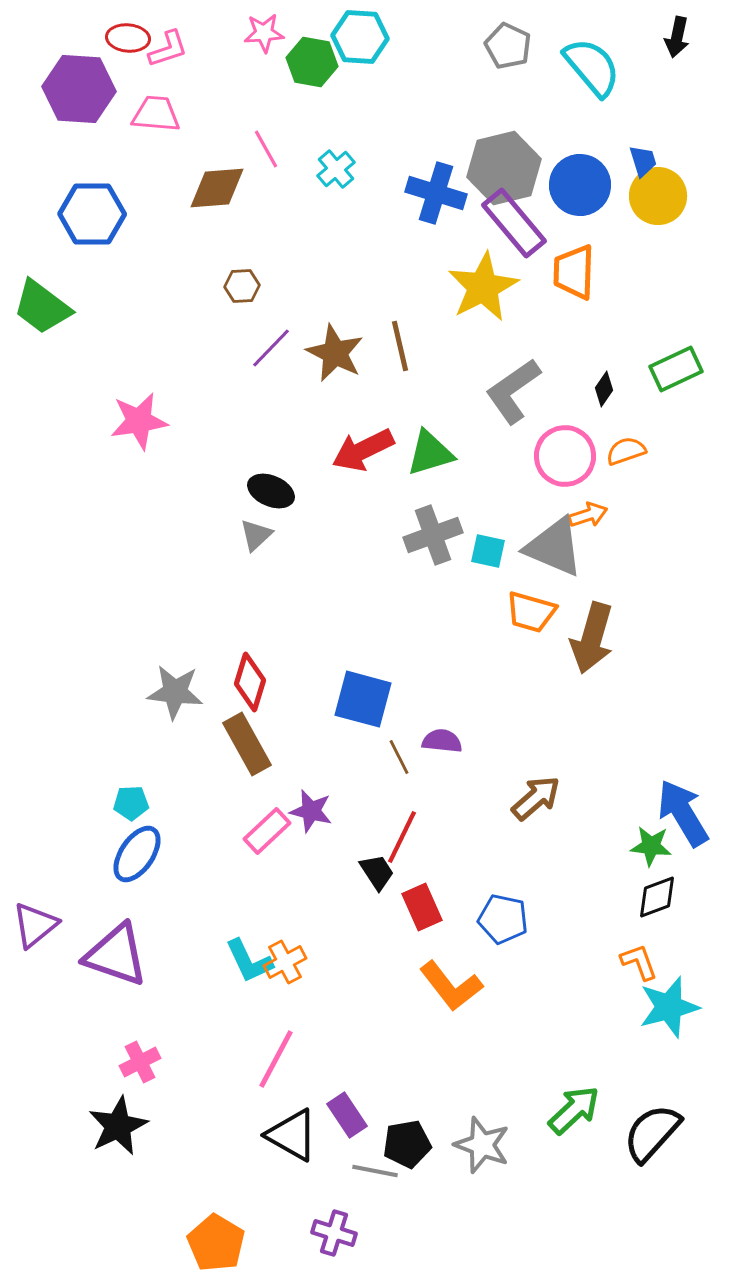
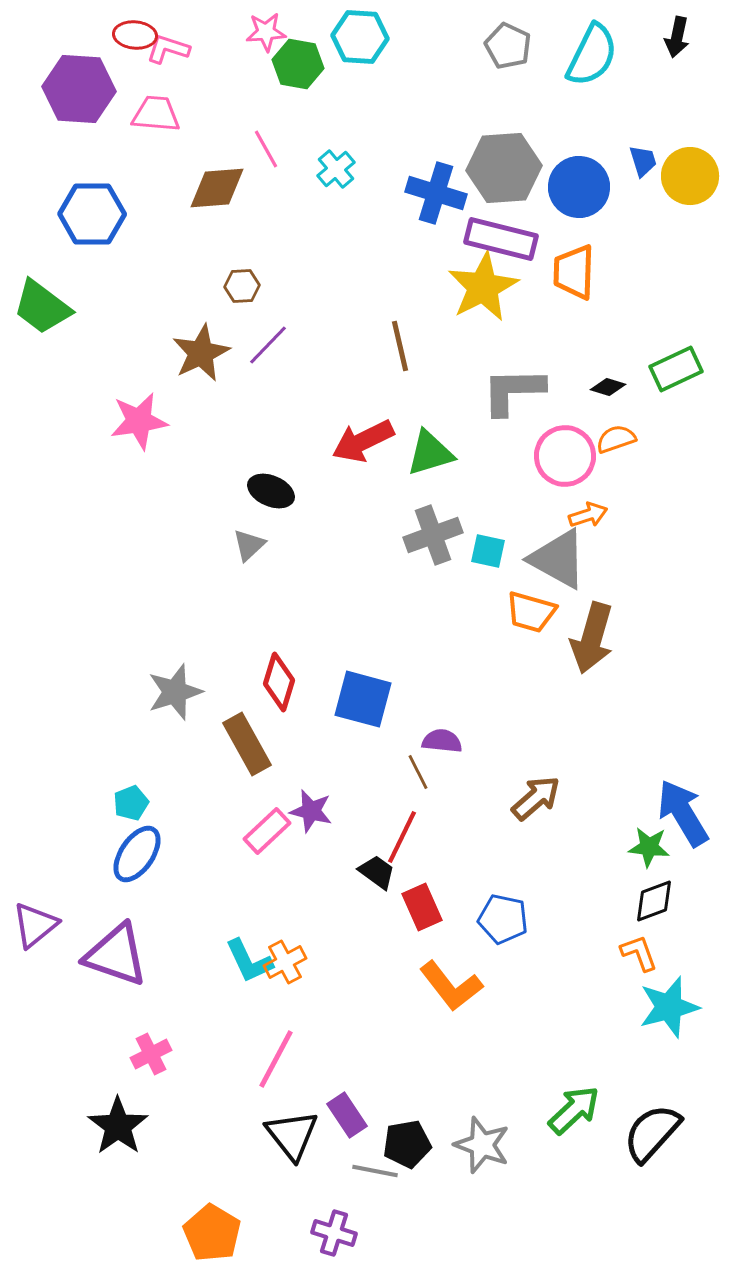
pink star at (264, 33): moved 2 px right, 1 px up
red ellipse at (128, 38): moved 7 px right, 3 px up
pink L-shape at (168, 49): rotated 144 degrees counterclockwise
green hexagon at (312, 62): moved 14 px left, 2 px down
cyan semicircle at (592, 67): moved 12 px up; rotated 66 degrees clockwise
gray hexagon at (504, 168): rotated 10 degrees clockwise
blue circle at (580, 185): moved 1 px left, 2 px down
yellow circle at (658, 196): moved 32 px right, 20 px up
purple rectangle at (514, 223): moved 13 px left, 16 px down; rotated 36 degrees counterclockwise
purple line at (271, 348): moved 3 px left, 3 px up
brown star at (335, 353): moved 134 px left; rotated 20 degrees clockwise
black diamond at (604, 389): moved 4 px right, 2 px up; rotated 72 degrees clockwise
gray L-shape at (513, 391): rotated 34 degrees clockwise
red arrow at (363, 450): moved 9 px up
orange semicircle at (626, 451): moved 10 px left, 12 px up
gray triangle at (256, 535): moved 7 px left, 10 px down
gray triangle at (554, 547): moved 4 px right, 12 px down; rotated 6 degrees clockwise
red diamond at (250, 682): moved 29 px right
gray star at (175, 692): rotated 24 degrees counterclockwise
brown line at (399, 757): moved 19 px right, 15 px down
cyan pentagon at (131, 803): rotated 20 degrees counterclockwise
green star at (651, 846): moved 2 px left, 1 px down
black trapezoid at (377, 872): rotated 21 degrees counterclockwise
black diamond at (657, 897): moved 3 px left, 4 px down
orange L-shape at (639, 962): moved 9 px up
pink cross at (140, 1062): moved 11 px right, 8 px up
black star at (118, 1126): rotated 10 degrees counterclockwise
black triangle at (292, 1135): rotated 22 degrees clockwise
orange pentagon at (216, 1243): moved 4 px left, 10 px up
